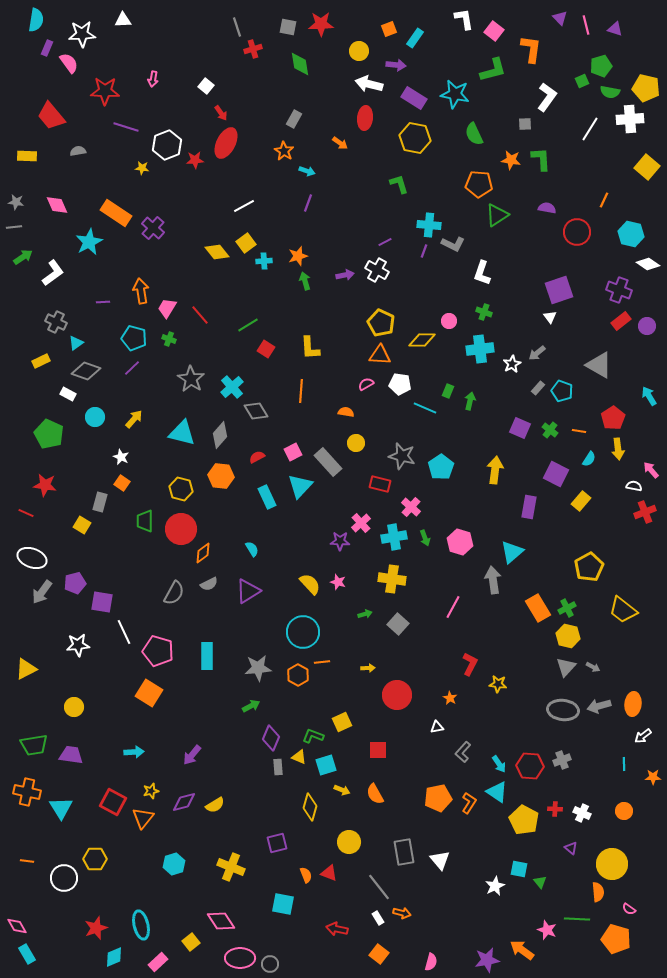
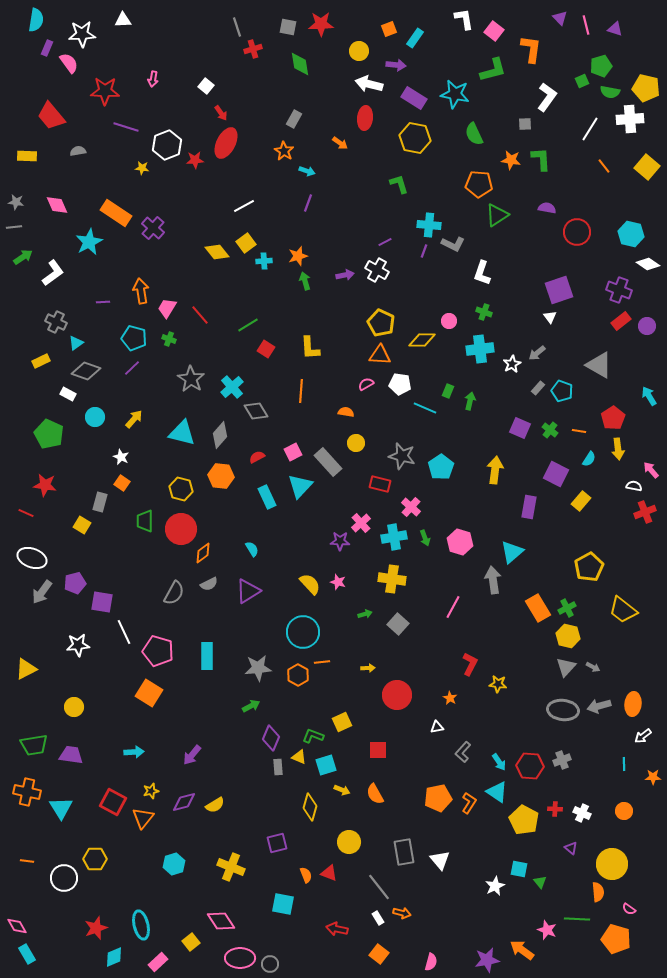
orange line at (604, 200): moved 34 px up; rotated 63 degrees counterclockwise
cyan arrow at (499, 764): moved 2 px up
